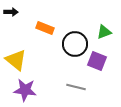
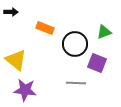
purple square: moved 2 px down
gray line: moved 4 px up; rotated 12 degrees counterclockwise
